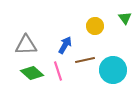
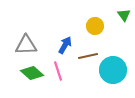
green triangle: moved 1 px left, 3 px up
brown line: moved 3 px right, 4 px up
